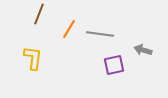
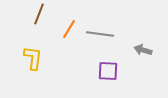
purple square: moved 6 px left, 6 px down; rotated 15 degrees clockwise
